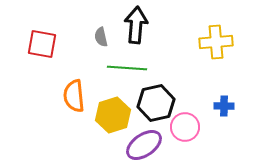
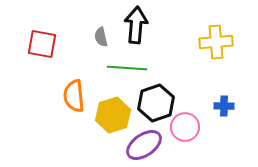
black hexagon: rotated 6 degrees counterclockwise
